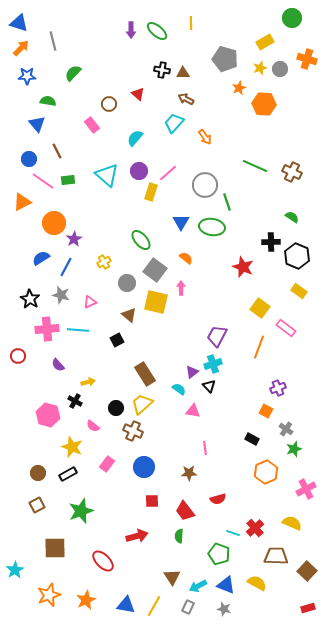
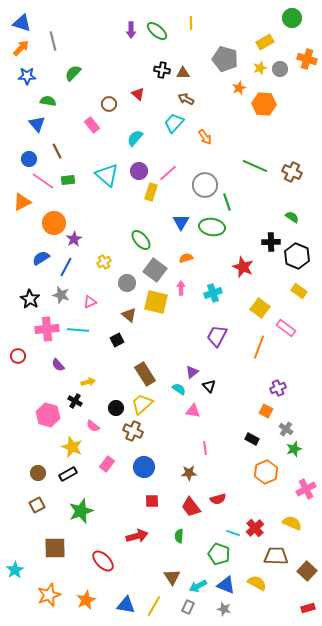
blue triangle at (19, 23): moved 3 px right
orange semicircle at (186, 258): rotated 56 degrees counterclockwise
cyan cross at (213, 364): moved 71 px up
red trapezoid at (185, 511): moved 6 px right, 4 px up
